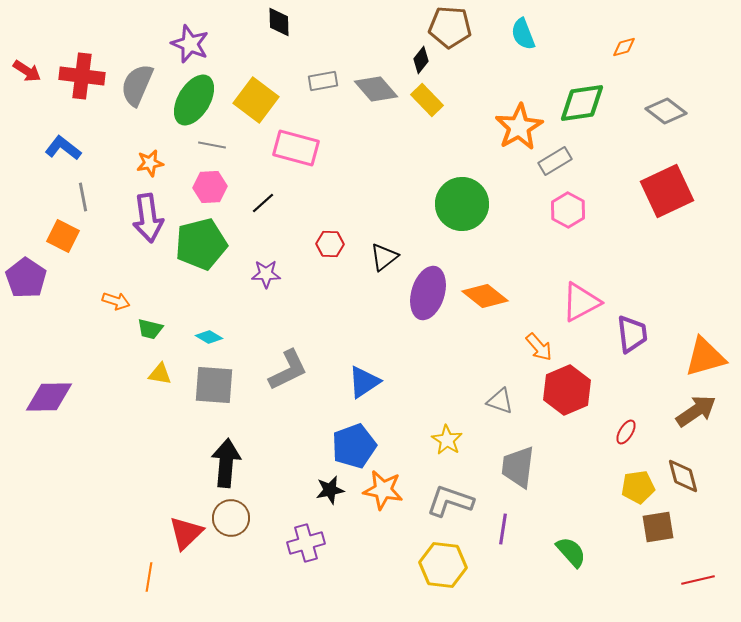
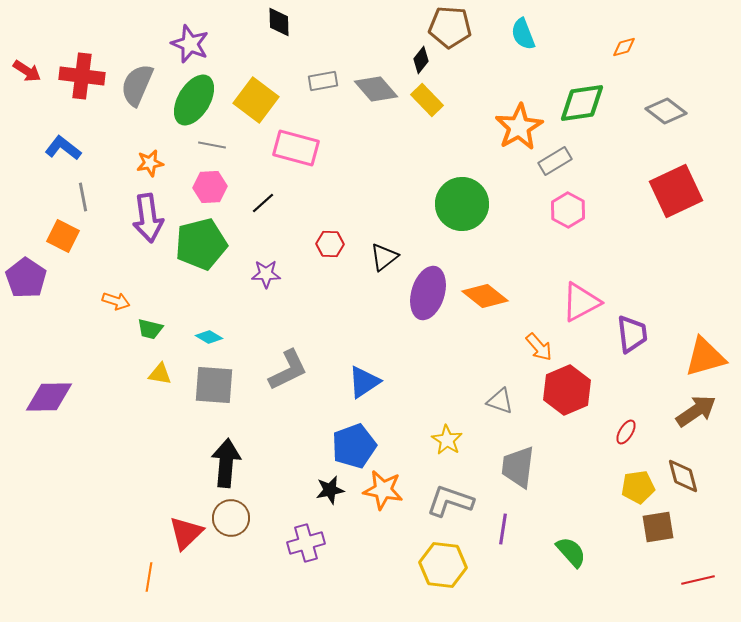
red square at (667, 191): moved 9 px right
